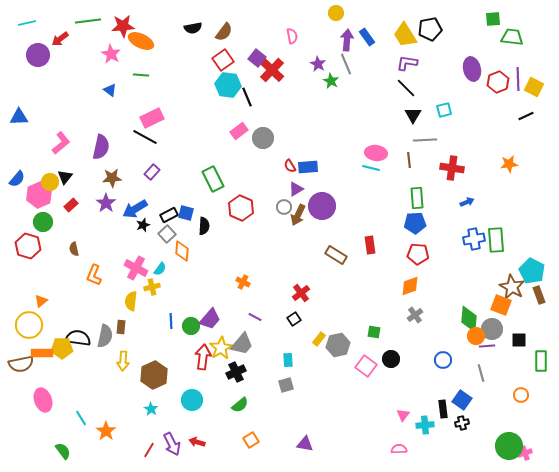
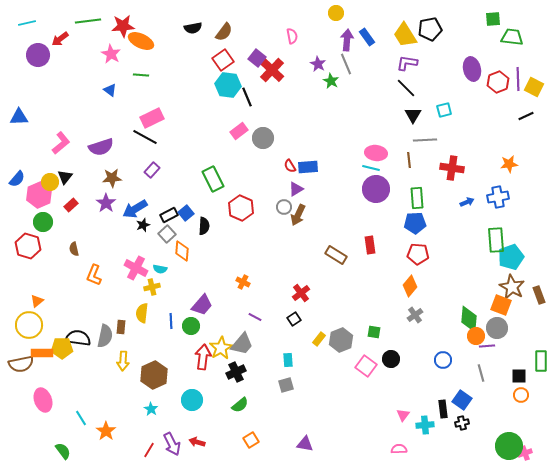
purple semicircle at (101, 147): rotated 60 degrees clockwise
purple rectangle at (152, 172): moved 2 px up
purple circle at (322, 206): moved 54 px right, 17 px up
blue square at (186, 213): rotated 35 degrees clockwise
blue cross at (474, 239): moved 24 px right, 42 px up
cyan semicircle at (160, 269): rotated 64 degrees clockwise
cyan pentagon at (532, 271): moved 21 px left, 14 px up; rotated 25 degrees clockwise
orange diamond at (410, 286): rotated 30 degrees counterclockwise
orange triangle at (41, 301): moved 4 px left
yellow semicircle at (131, 301): moved 11 px right, 12 px down
purple trapezoid at (210, 319): moved 8 px left, 14 px up
gray circle at (492, 329): moved 5 px right, 1 px up
black square at (519, 340): moved 36 px down
gray hexagon at (338, 345): moved 3 px right, 5 px up; rotated 10 degrees counterclockwise
